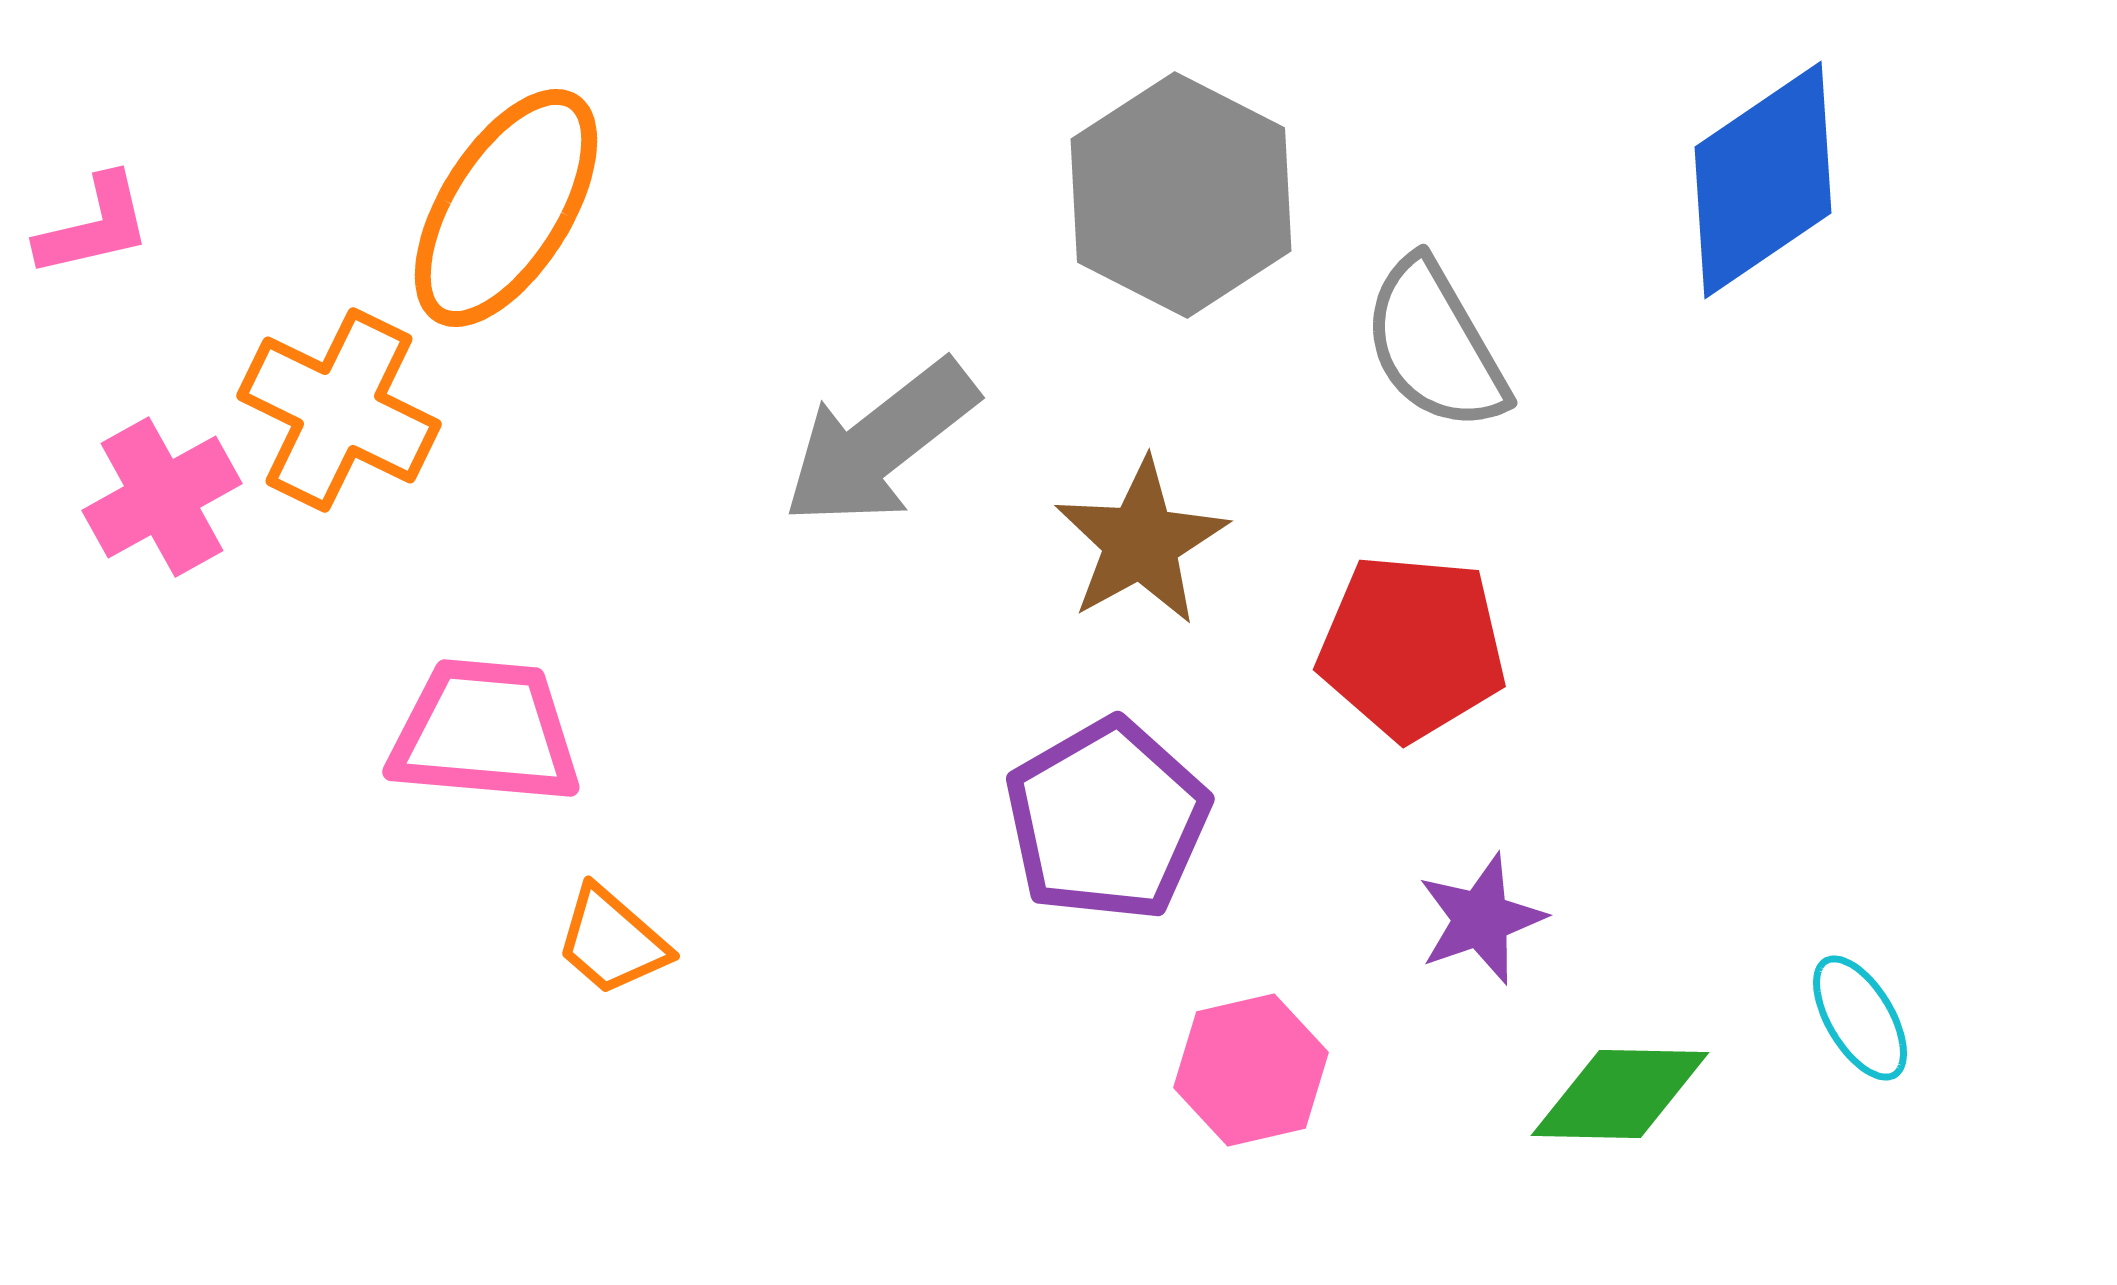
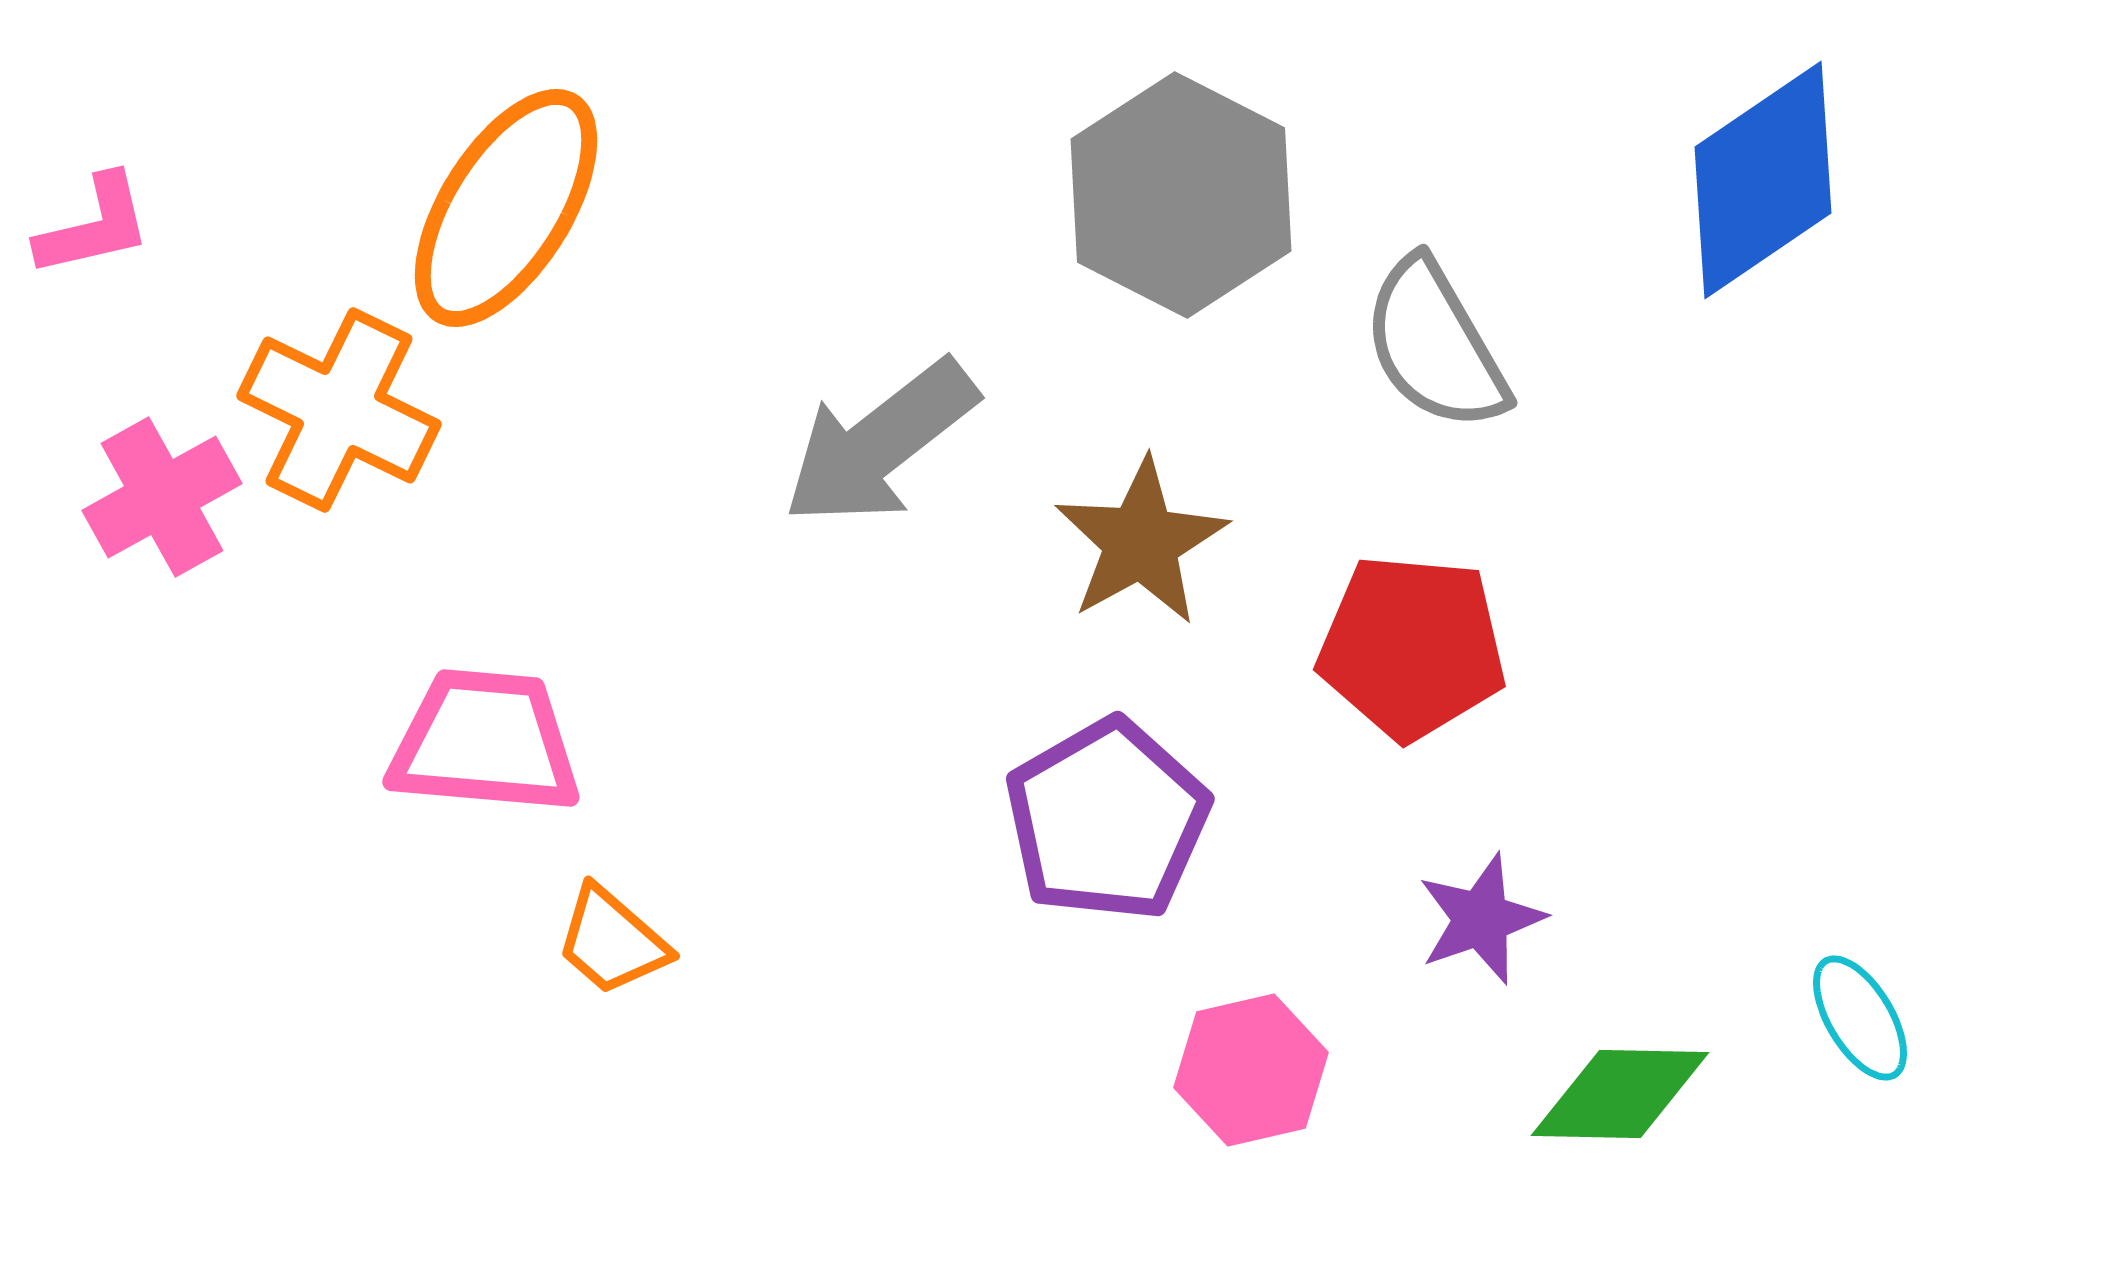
pink trapezoid: moved 10 px down
